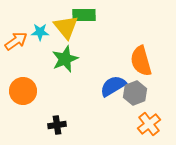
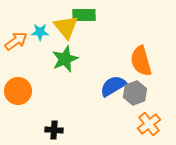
orange circle: moved 5 px left
black cross: moved 3 px left, 5 px down; rotated 12 degrees clockwise
